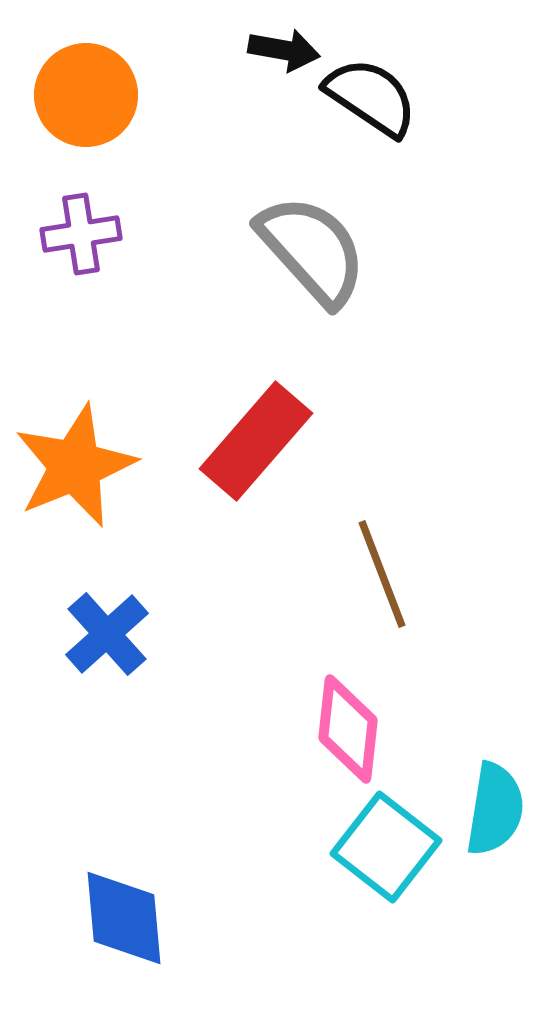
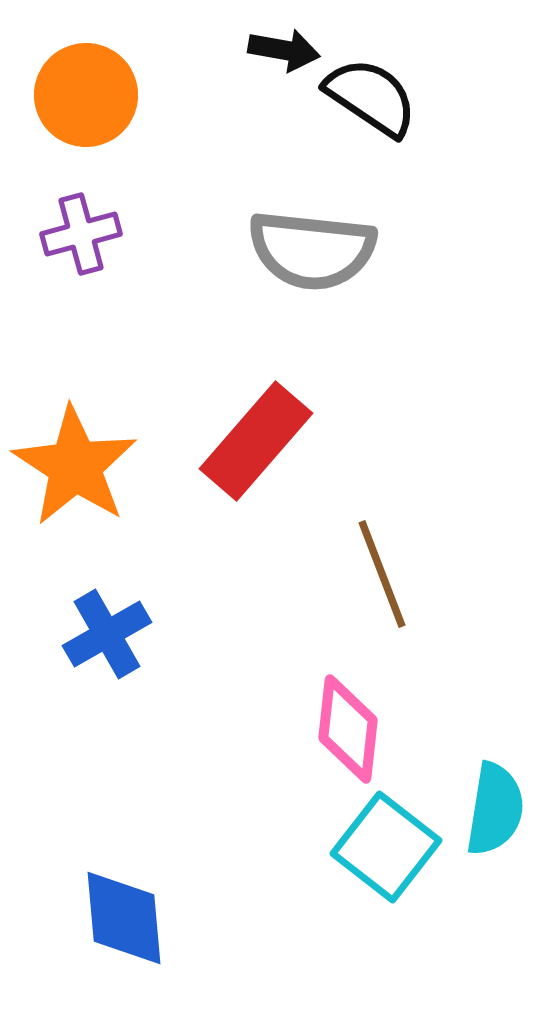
purple cross: rotated 6 degrees counterclockwise
gray semicircle: rotated 138 degrees clockwise
orange star: rotated 17 degrees counterclockwise
blue cross: rotated 12 degrees clockwise
